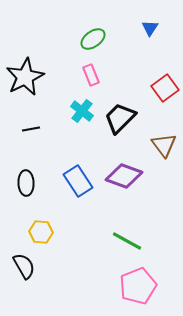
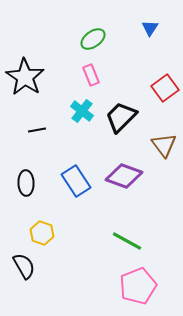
black star: rotated 12 degrees counterclockwise
black trapezoid: moved 1 px right, 1 px up
black line: moved 6 px right, 1 px down
blue rectangle: moved 2 px left
yellow hexagon: moved 1 px right, 1 px down; rotated 15 degrees clockwise
